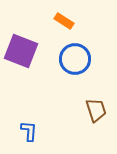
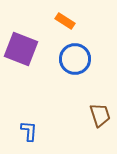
orange rectangle: moved 1 px right
purple square: moved 2 px up
brown trapezoid: moved 4 px right, 5 px down
